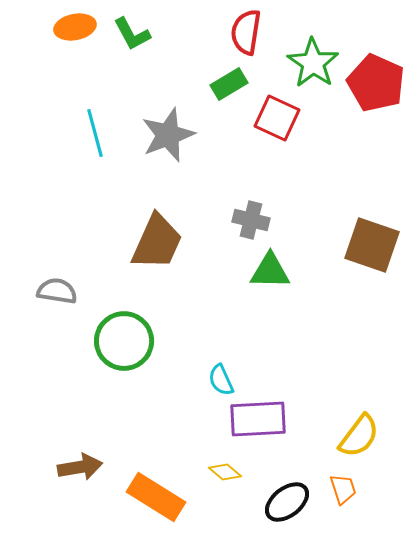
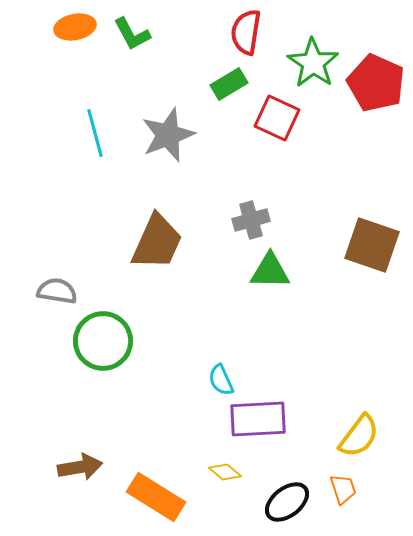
gray cross: rotated 30 degrees counterclockwise
green circle: moved 21 px left
